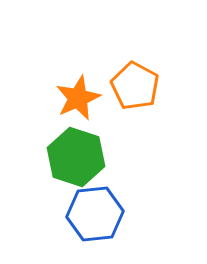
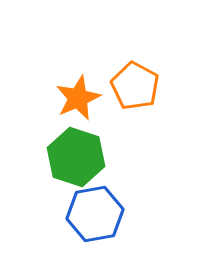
blue hexagon: rotated 4 degrees counterclockwise
